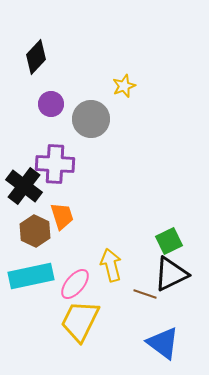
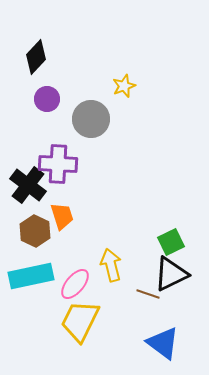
purple circle: moved 4 px left, 5 px up
purple cross: moved 3 px right
black cross: moved 4 px right, 1 px up
green square: moved 2 px right, 1 px down
brown line: moved 3 px right
